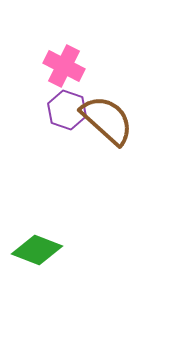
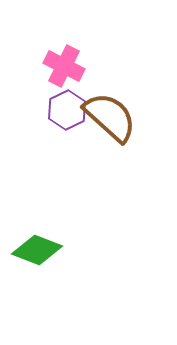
purple hexagon: rotated 15 degrees clockwise
brown semicircle: moved 3 px right, 3 px up
